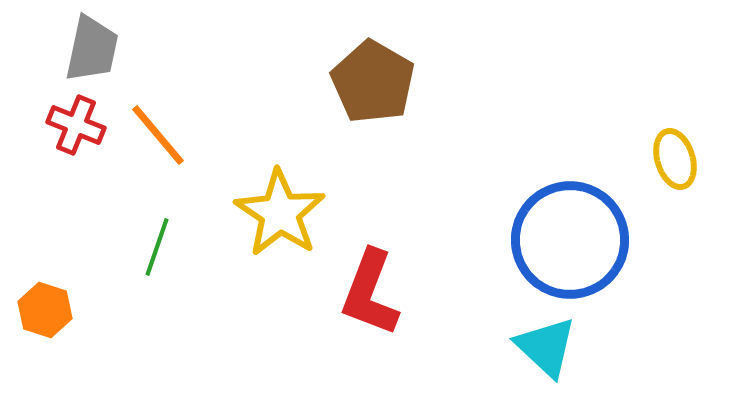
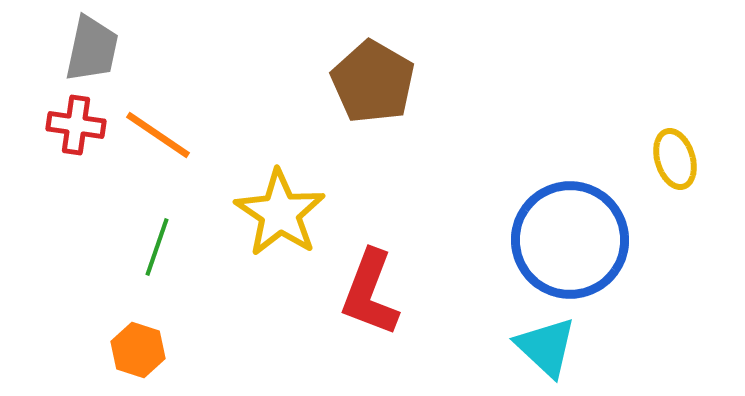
red cross: rotated 14 degrees counterclockwise
orange line: rotated 16 degrees counterclockwise
orange hexagon: moved 93 px right, 40 px down
